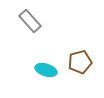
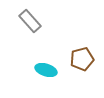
brown pentagon: moved 2 px right, 3 px up
